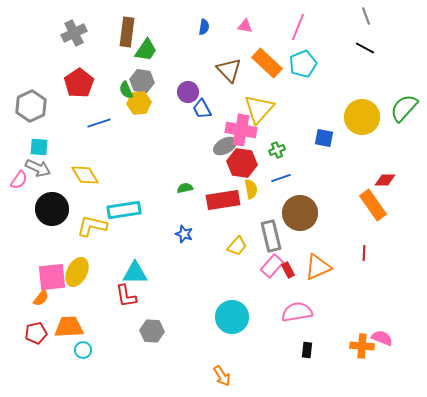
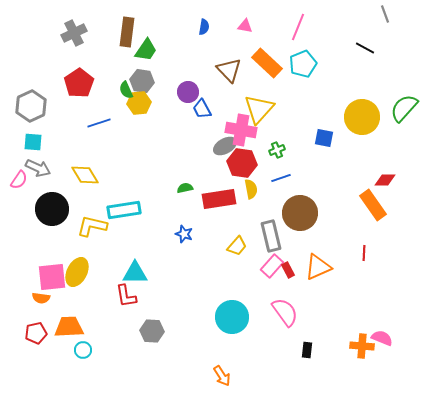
gray line at (366, 16): moved 19 px right, 2 px up
cyan square at (39, 147): moved 6 px left, 5 px up
red rectangle at (223, 200): moved 4 px left, 1 px up
orange semicircle at (41, 298): rotated 60 degrees clockwise
pink semicircle at (297, 312): moved 12 px left; rotated 64 degrees clockwise
